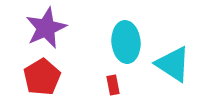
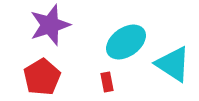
purple star: moved 4 px right, 3 px up; rotated 6 degrees clockwise
cyan ellipse: rotated 60 degrees clockwise
red rectangle: moved 6 px left, 3 px up
